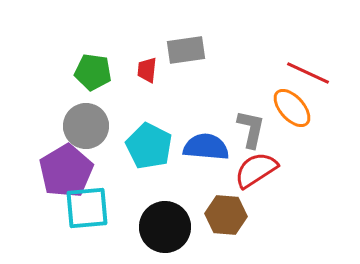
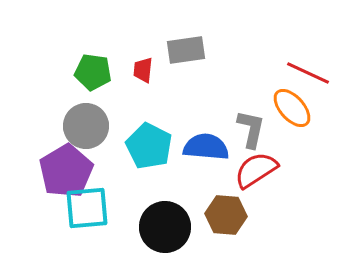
red trapezoid: moved 4 px left
